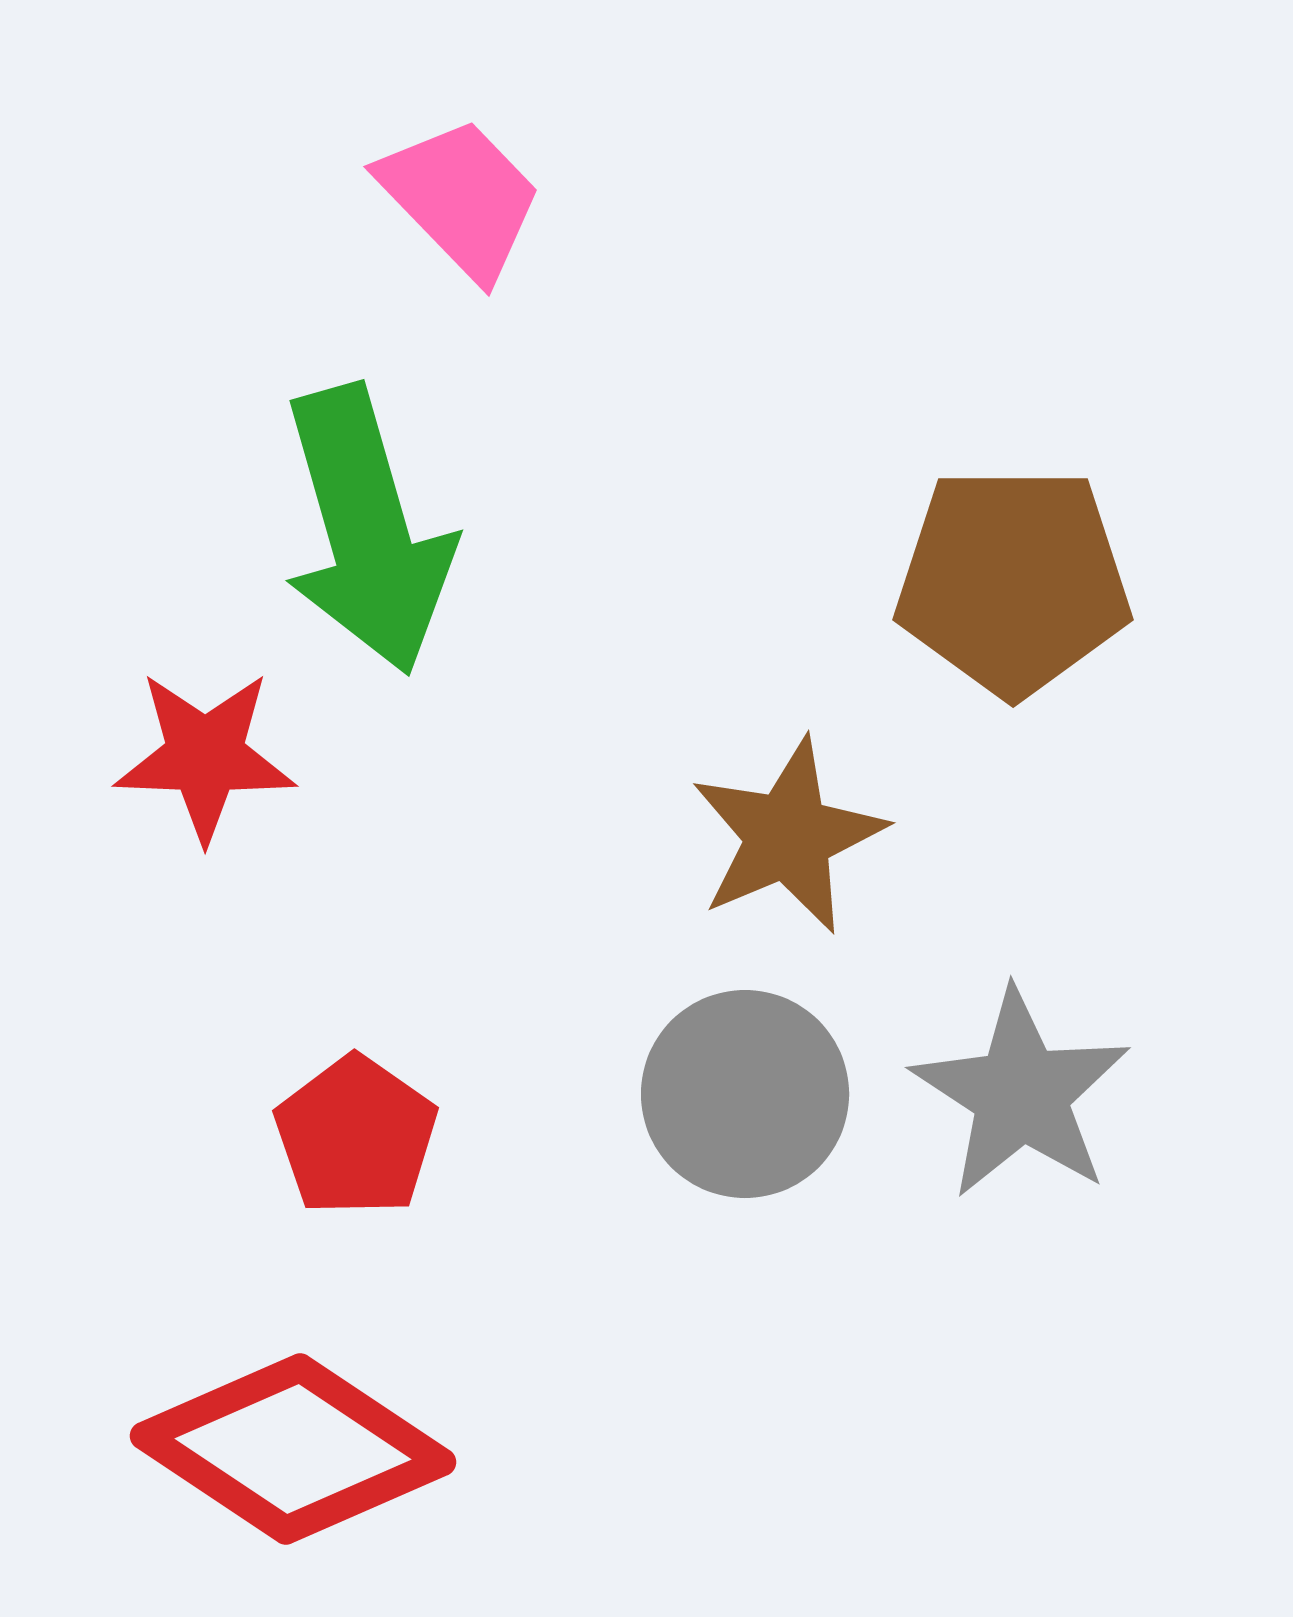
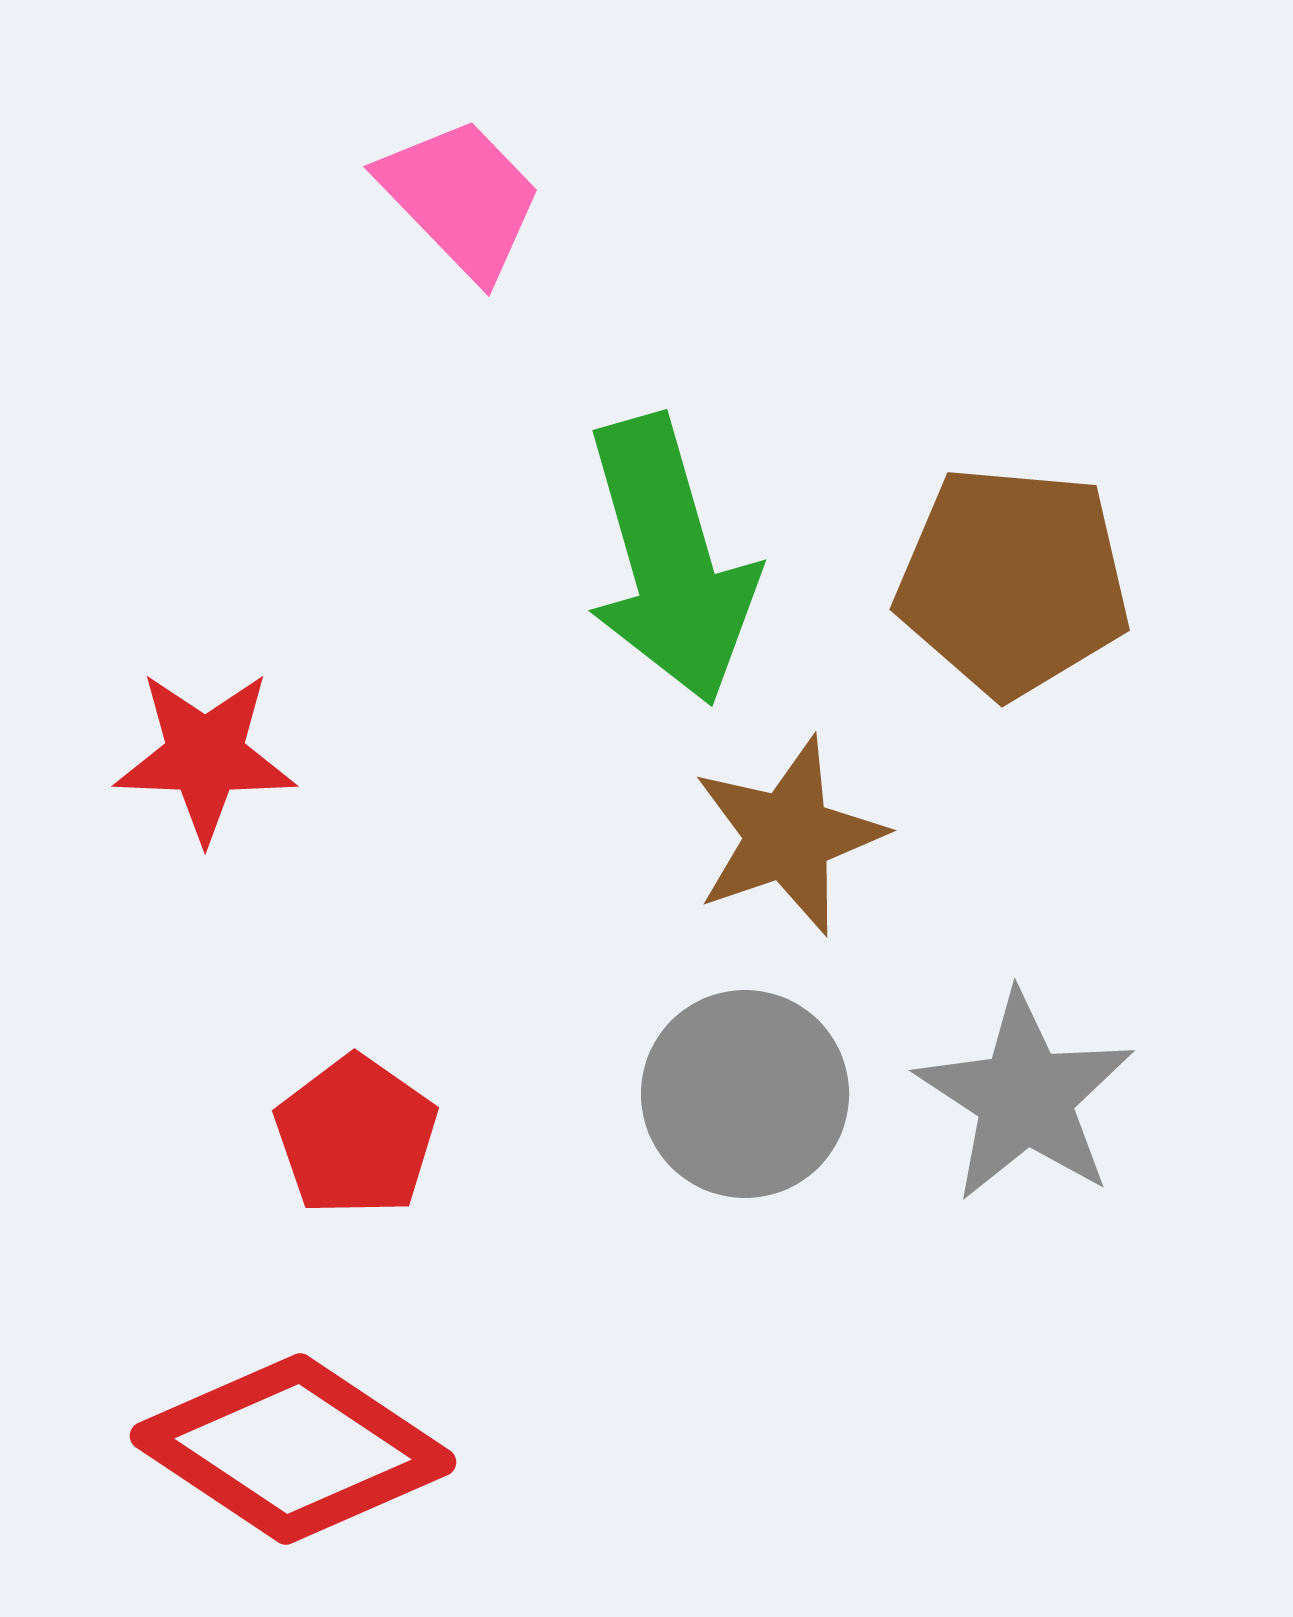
green arrow: moved 303 px right, 30 px down
brown pentagon: rotated 5 degrees clockwise
brown star: rotated 4 degrees clockwise
gray star: moved 4 px right, 3 px down
